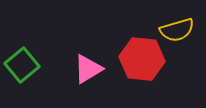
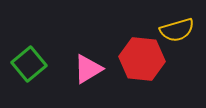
green square: moved 7 px right, 1 px up
